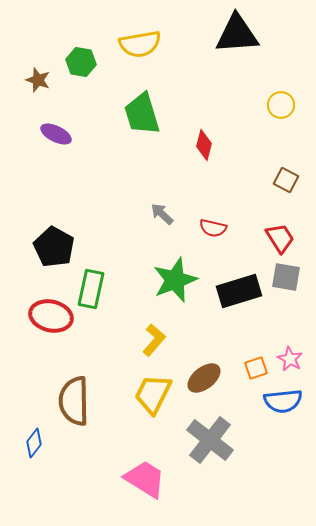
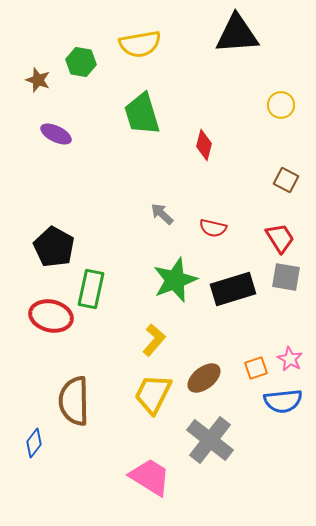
black rectangle: moved 6 px left, 2 px up
pink trapezoid: moved 5 px right, 2 px up
